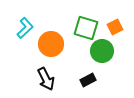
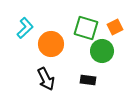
black rectangle: rotated 35 degrees clockwise
